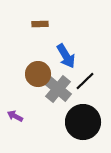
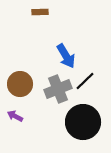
brown rectangle: moved 12 px up
brown circle: moved 18 px left, 10 px down
gray cross: rotated 28 degrees clockwise
